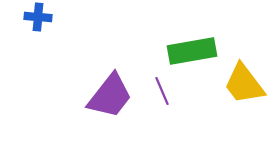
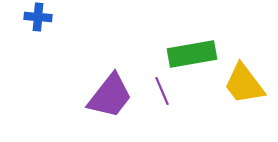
green rectangle: moved 3 px down
